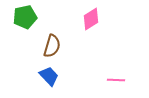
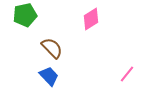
green pentagon: moved 2 px up
brown semicircle: moved 2 px down; rotated 60 degrees counterclockwise
pink line: moved 11 px right, 6 px up; rotated 54 degrees counterclockwise
